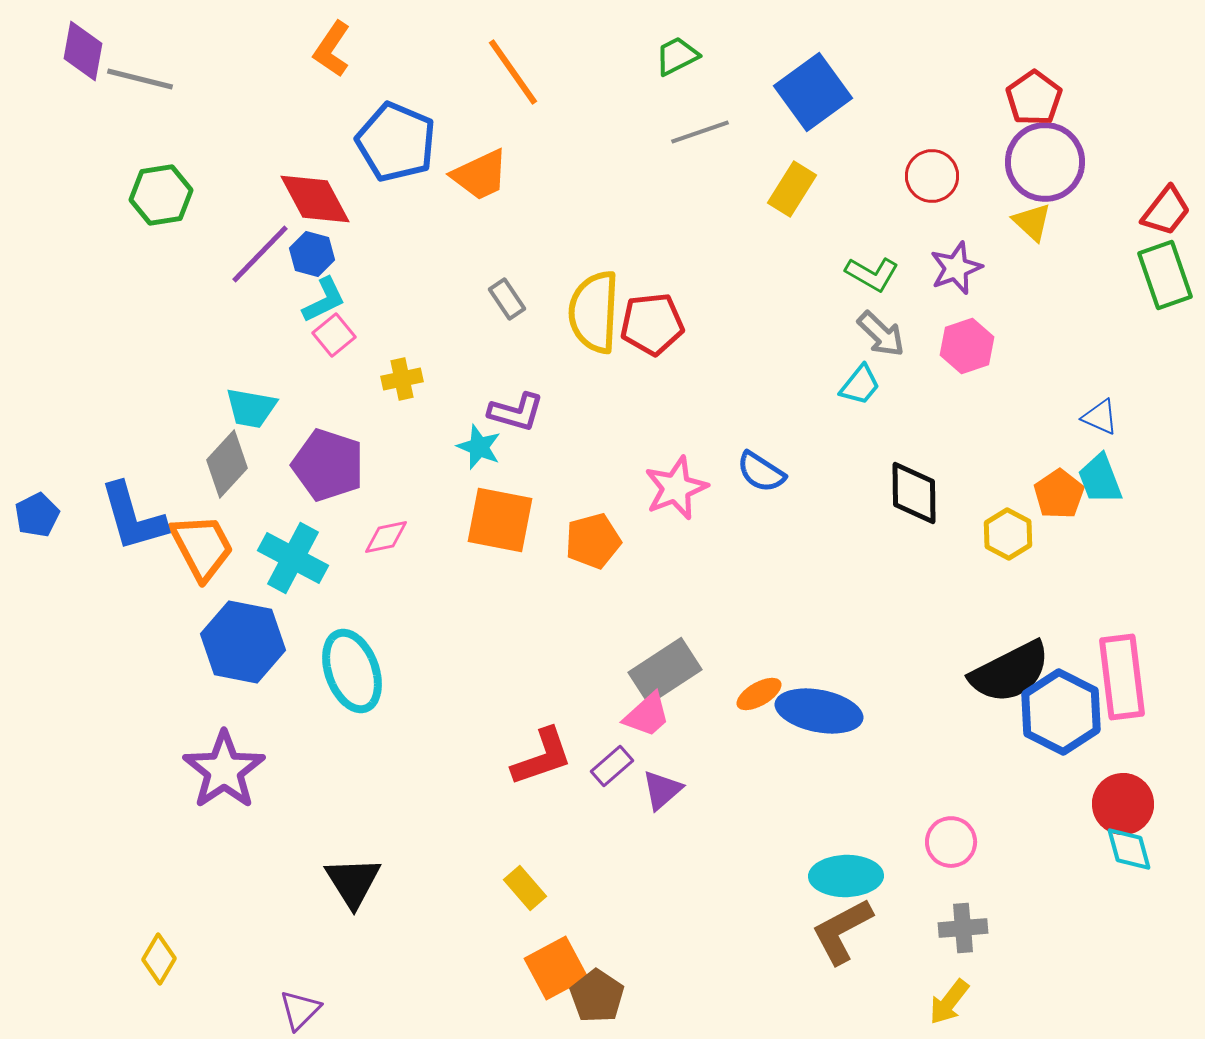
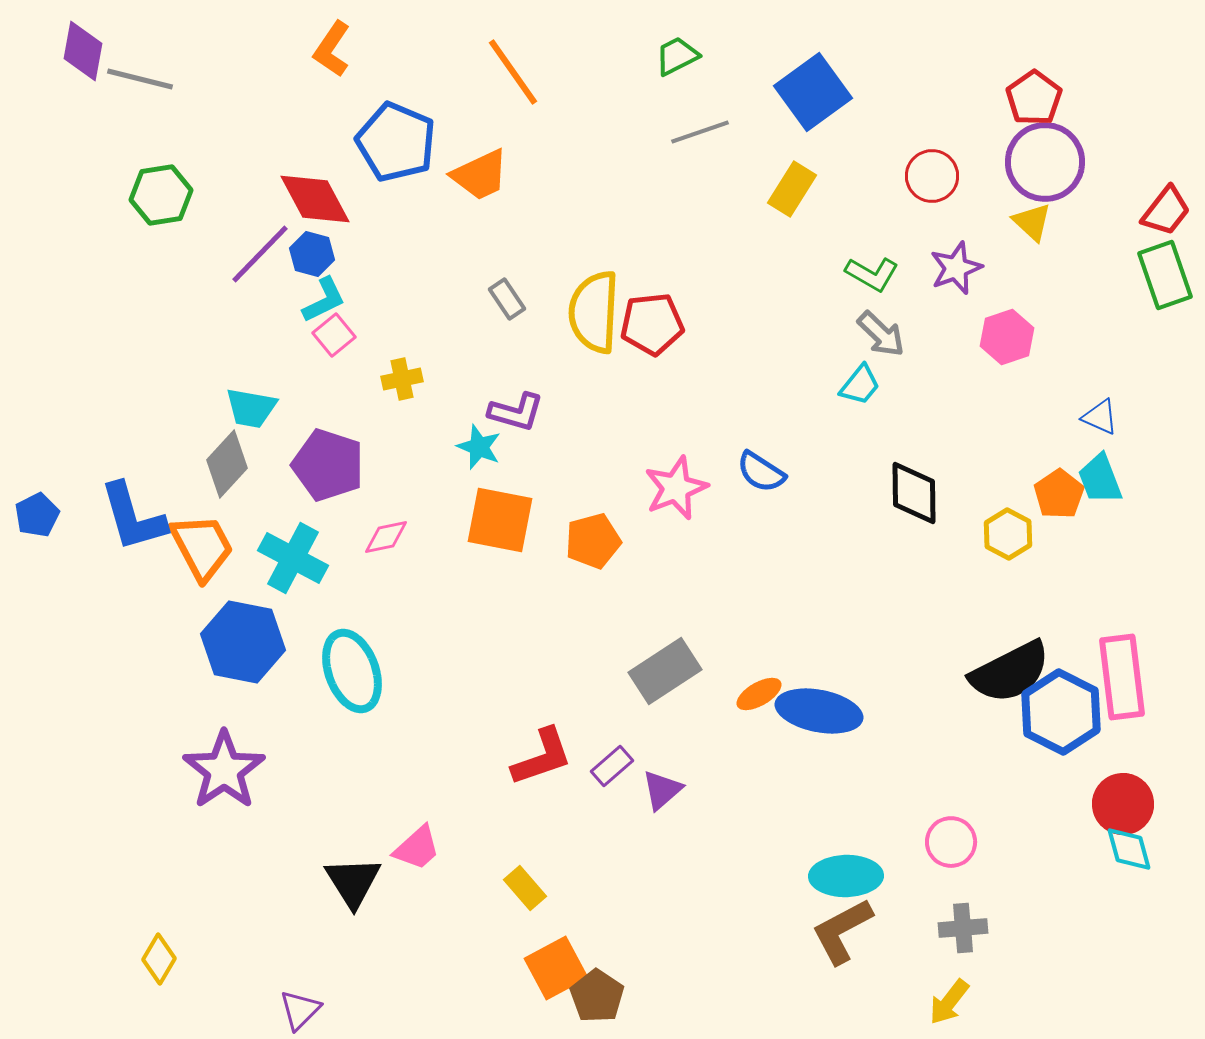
pink hexagon at (967, 346): moved 40 px right, 9 px up
pink trapezoid at (647, 715): moved 230 px left, 133 px down
